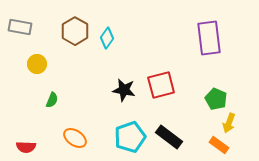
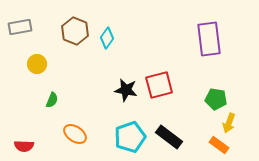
gray rectangle: rotated 20 degrees counterclockwise
brown hexagon: rotated 8 degrees counterclockwise
purple rectangle: moved 1 px down
red square: moved 2 px left
black star: moved 2 px right
green pentagon: rotated 15 degrees counterclockwise
orange ellipse: moved 4 px up
red semicircle: moved 2 px left, 1 px up
